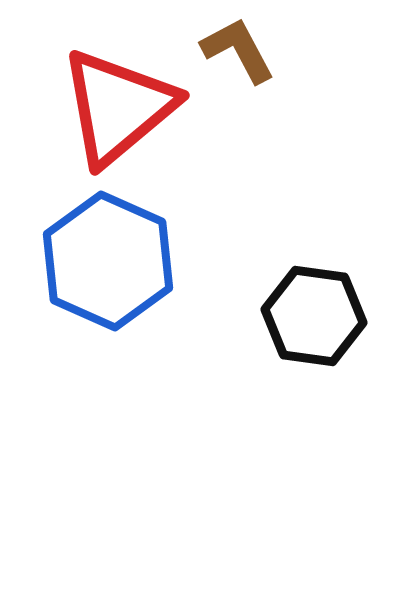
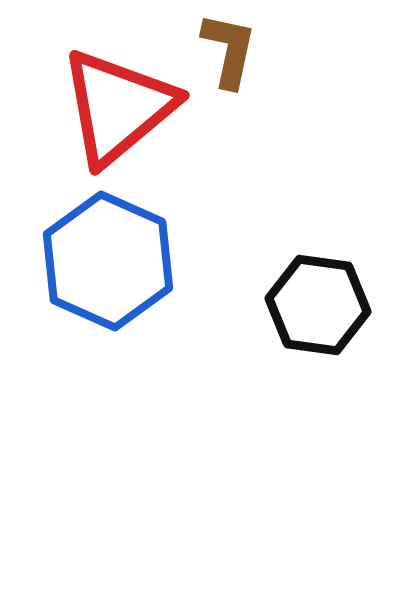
brown L-shape: moved 9 px left; rotated 40 degrees clockwise
black hexagon: moved 4 px right, 11 px up
